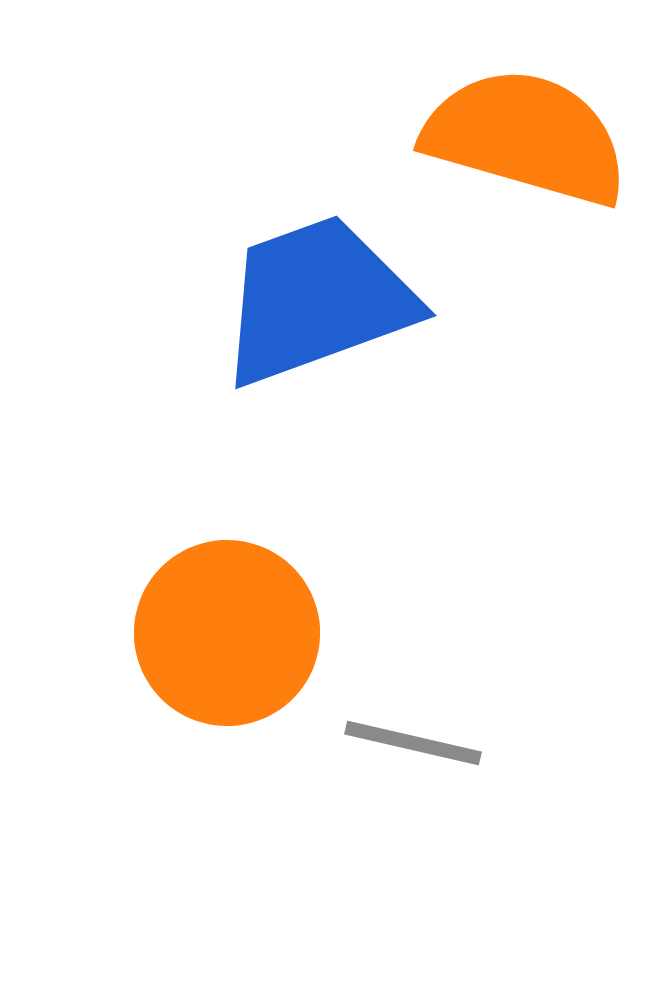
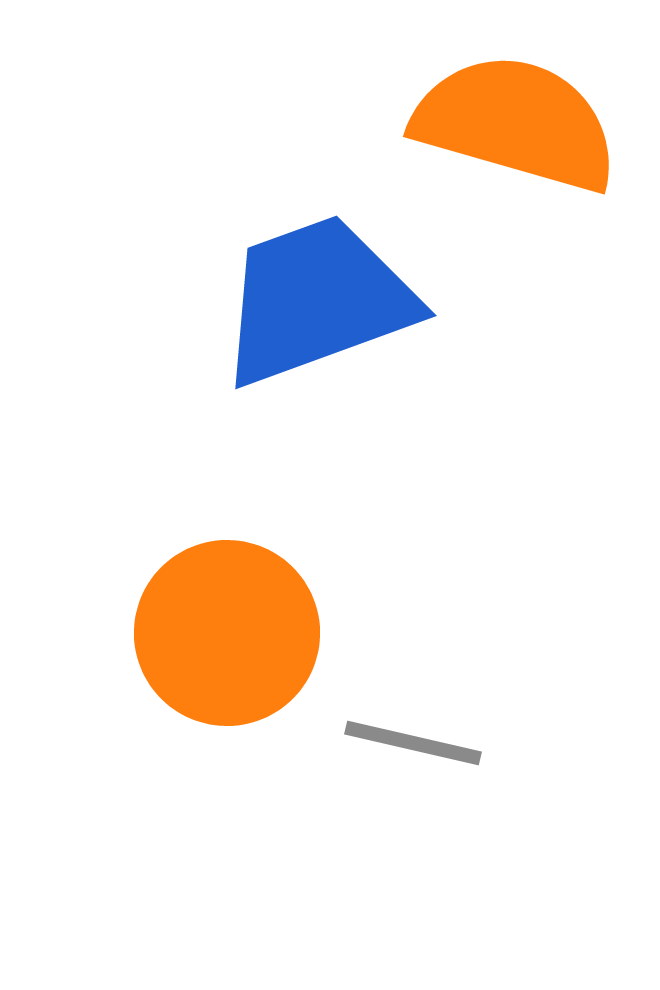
orange semicircle: moved 10 px left, 14 px up
